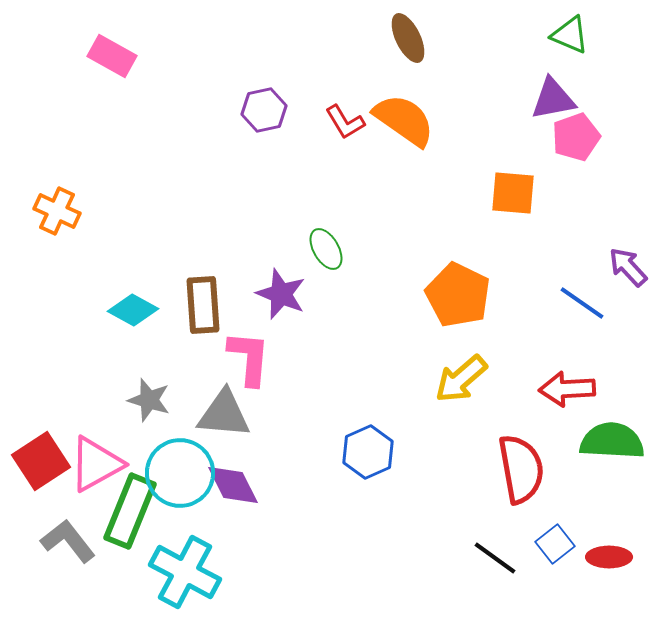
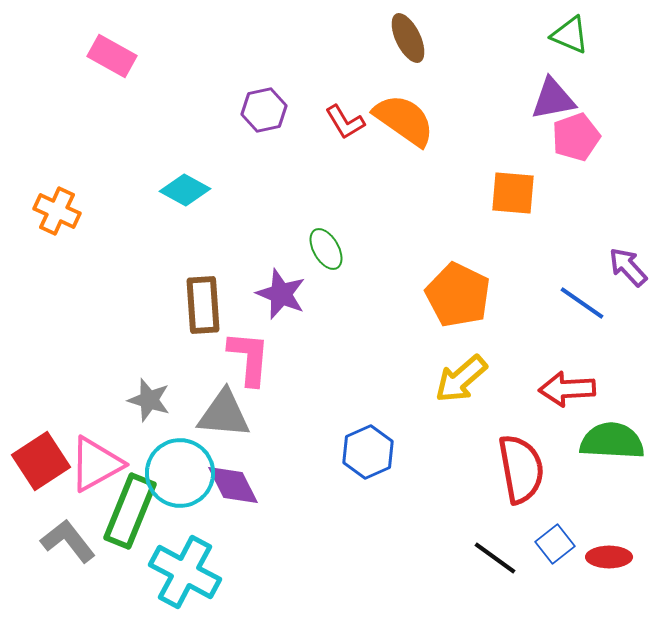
cyan diamond: moved 52 px right, 120 px up
